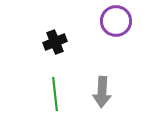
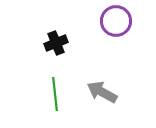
black cross: moved 1 px right, 1 px down
gray arrow: rotated 116 degrees clockwise
